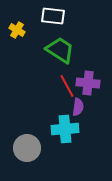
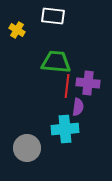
green trapezoid: moved 4 px left, 12 px down; rotated 28 degrees counterclockwise
red line: rotated 35 degrees clockwise
